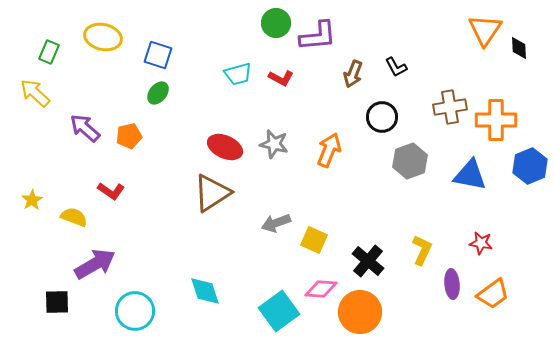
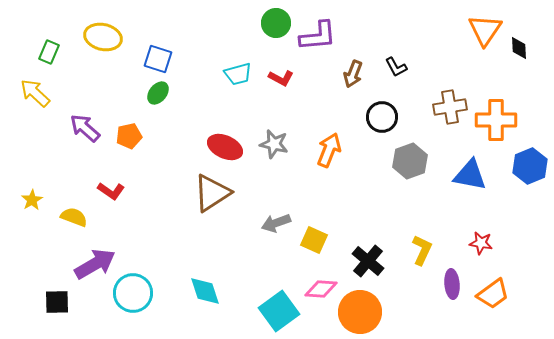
blue square at (158, 55): moved 4 px down
cyan circle at (135, 311): moved 2 px left, 18 px up
